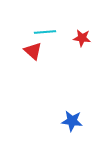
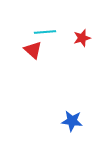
red star: rotated 24 degrees counterclockwise
red triangle: moved 1 px up
